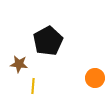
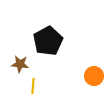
brown star: moved 1 px right
orange circle: moved 1 px left, 2 px up
